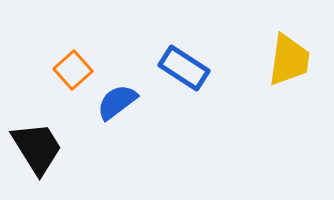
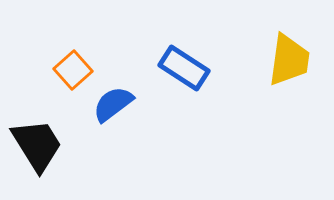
blue semicircle: moved 4 px left, 2 px down
black trapezoid: moved 3 px up
